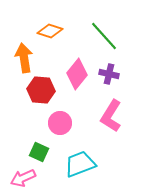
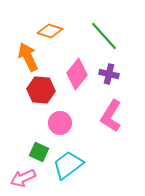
orange arrow: moved 4 px right, 1 px up; rotated 16 degrees counterclockwise
cyan trapezoid: moved 12 px left, 1 px down; rotated 16 degrees counterclockwise
